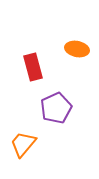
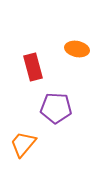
purple pentagon: rotated 28 degrees clockwise
